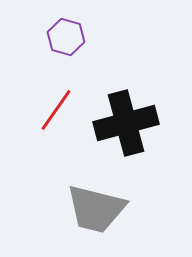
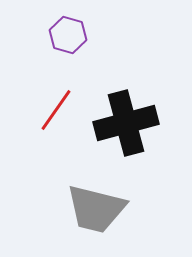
purple hexagon: moved 2 px right, 2 px up
